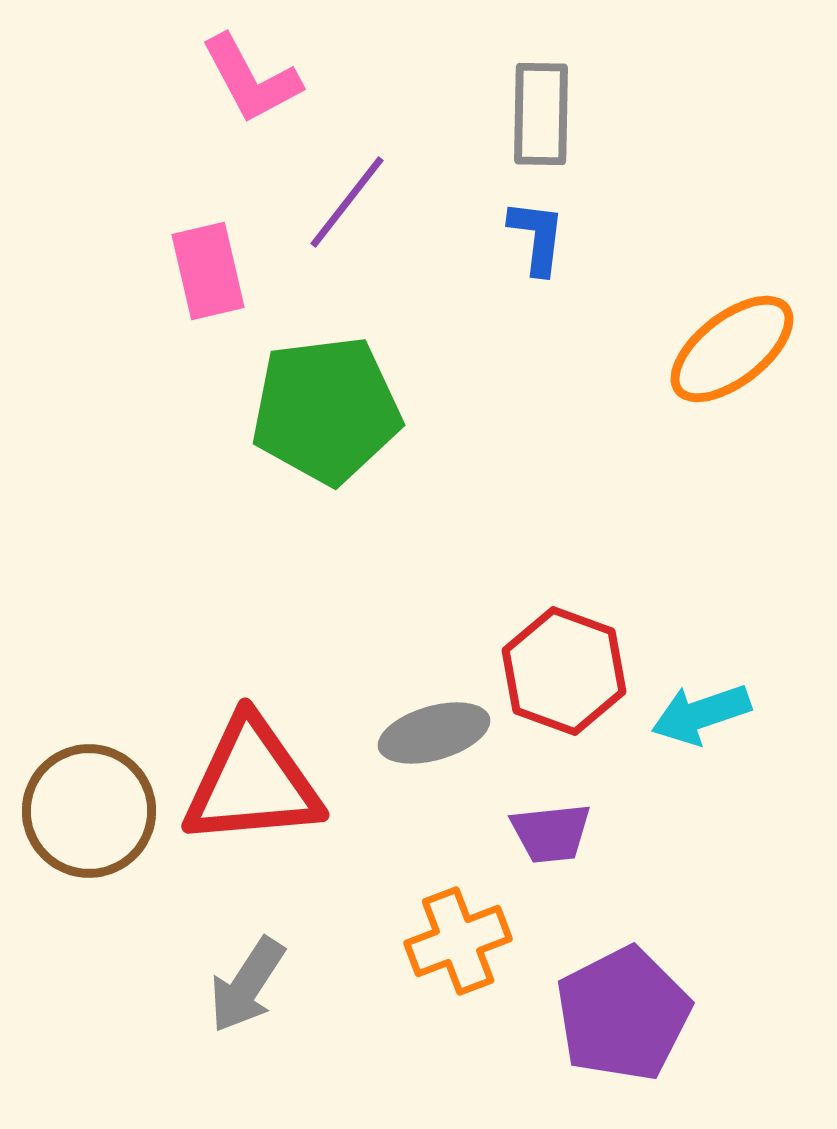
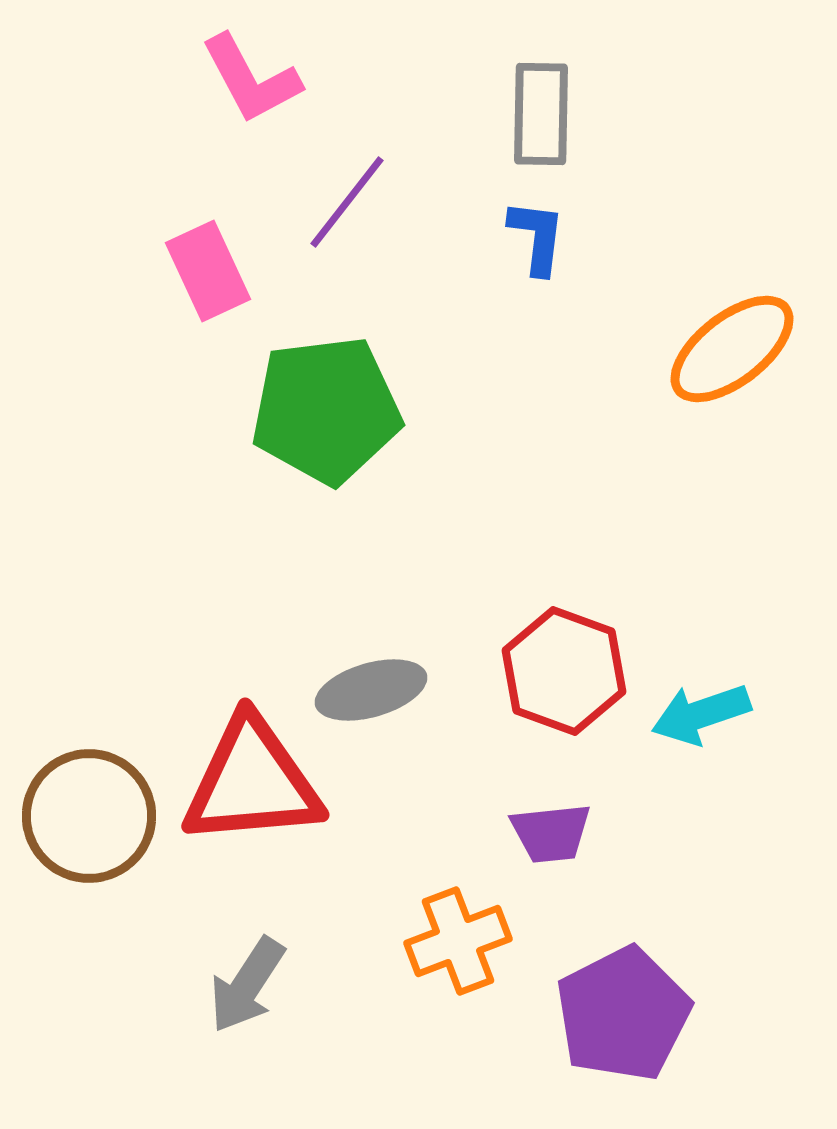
pink rectangle: rotated 12 degrees counterclockwise
gray ellipse: moved 63 px left, 43 px up
brown circle: moved 5 px down
